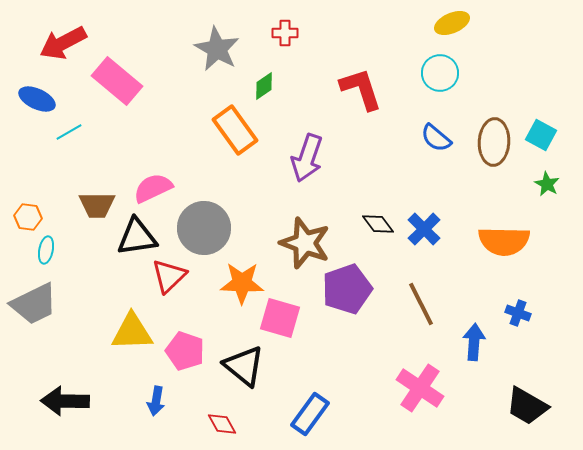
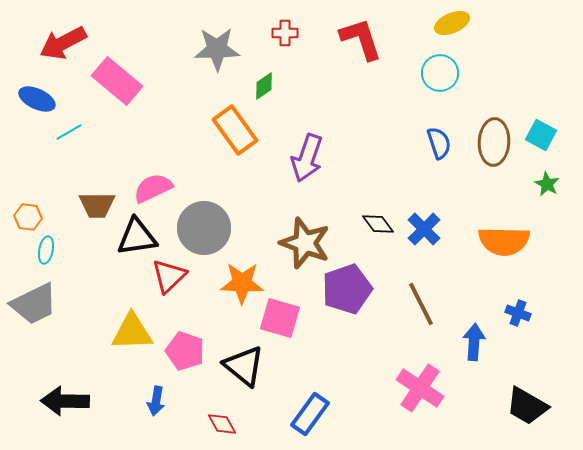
gray star at (217, 49): rotated 30 degrees counterclockwise
red L-shape at (361, 89): moved 50 px up
blue semicircle at (436, 138): moved 3 px right, 5 px down; rotated 148 degrees counterclockwise
